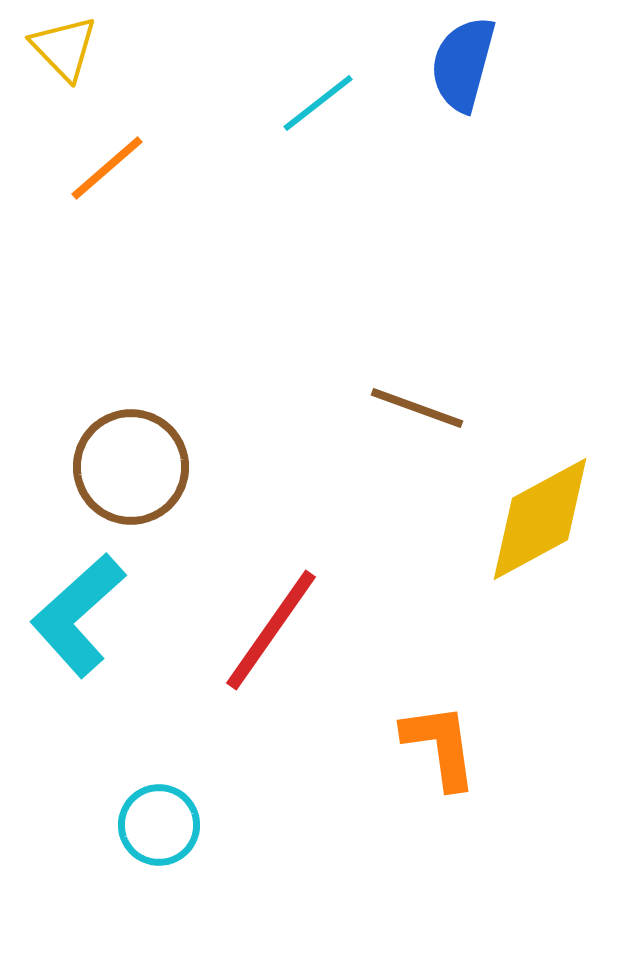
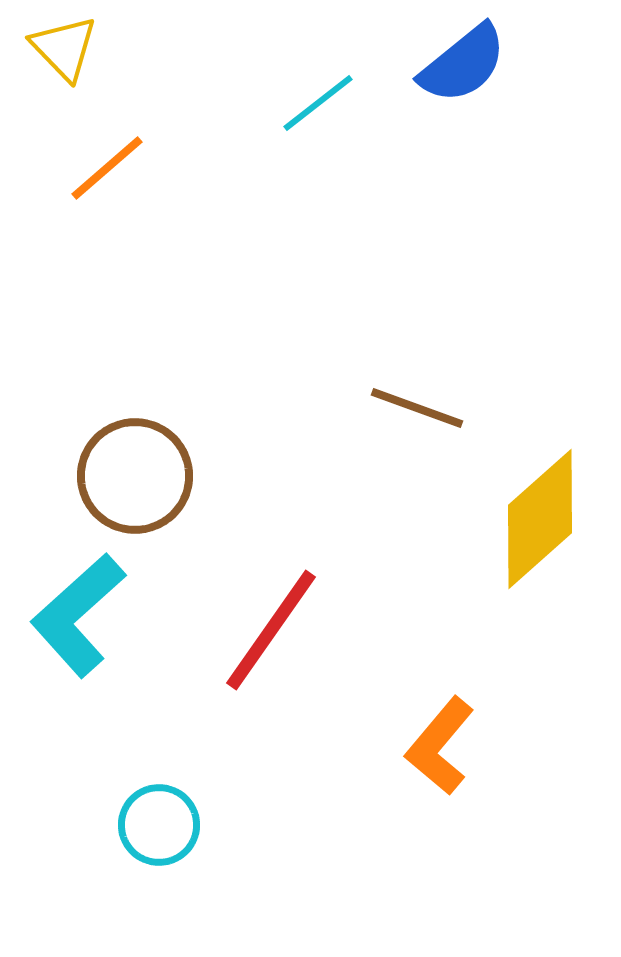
blue semicircle: rotated 144 degrees counterclockwise
brown circle: moved 4 px right, 9 px down
yellow diamond: rotated 13 degrees counterclockwise
orange L-shape: rotated 132 degrees counterclockwise
